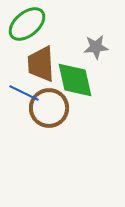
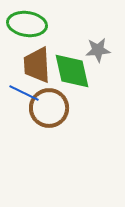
green ellipse: rotated 48 degrees clockwise
gray star: moved 2 px right, 3 px down
brown trapezoid: moved 4 px left, 1 px down
green diamond: moved 3 px left, 9 px up
